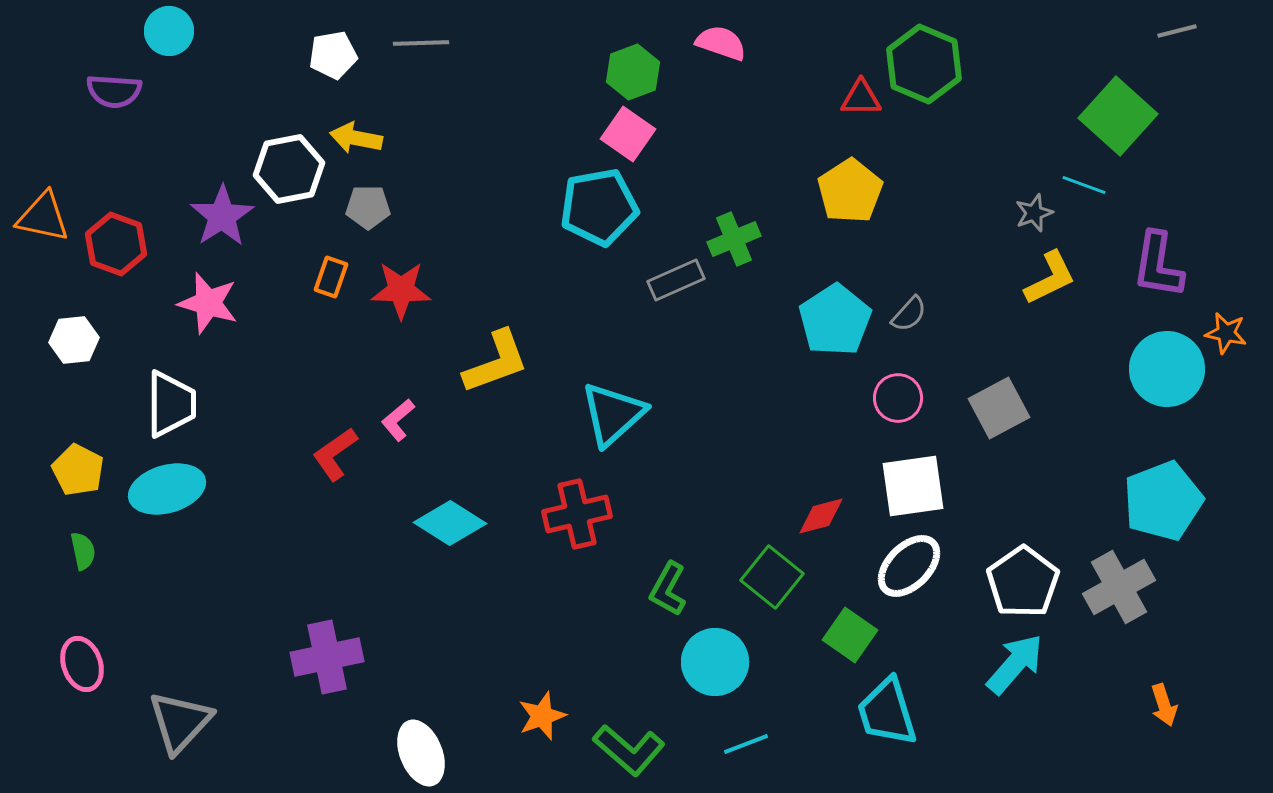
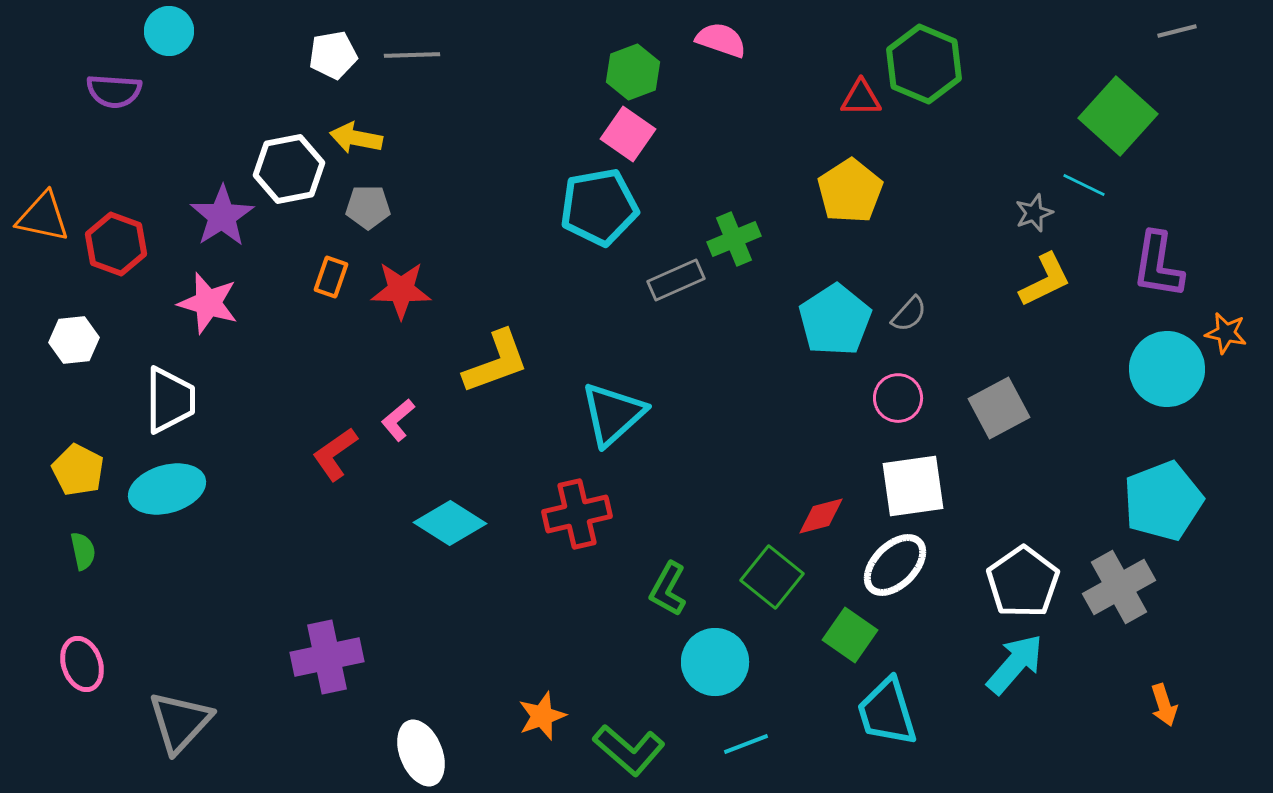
gray line at (421, 43): moved 9 px left, 12 px down
pink semicircle at (721, 43): moved 3 px up
cyan line at (1084, 185): rotated 6 degrees clockwise
yellow L-shape at (1050, 278): moved 5 px left, 2 px down
white trapezoid at (171, 404): moved 1 px left, 4 px up
white ellipse at (909, 566): moved 14 px left, 1 px up
